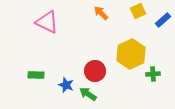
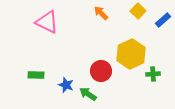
yellow square: rotated 21 degrees counterclockwise
red circle: moved 6 px right
